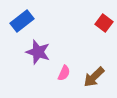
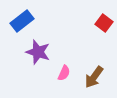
brown arrow: rotated 10 degrees counterclockwise
